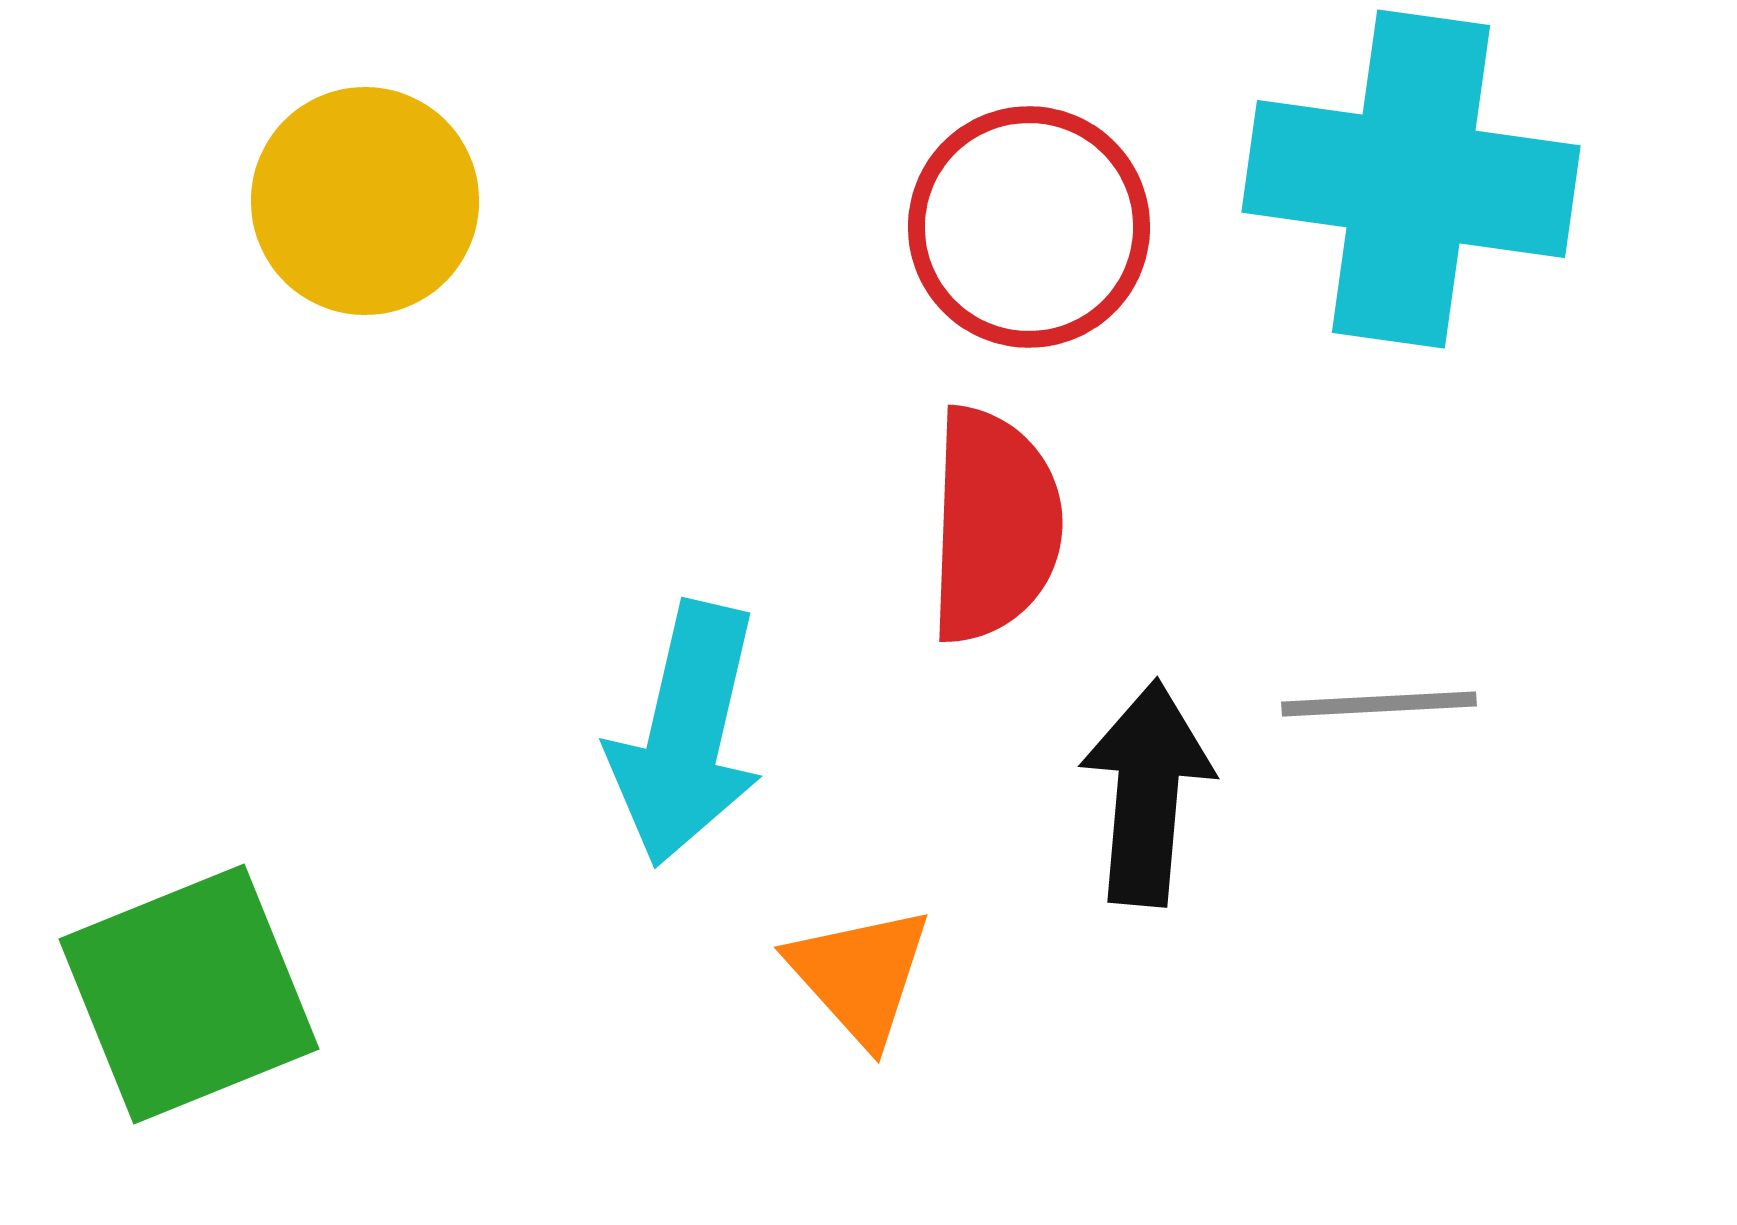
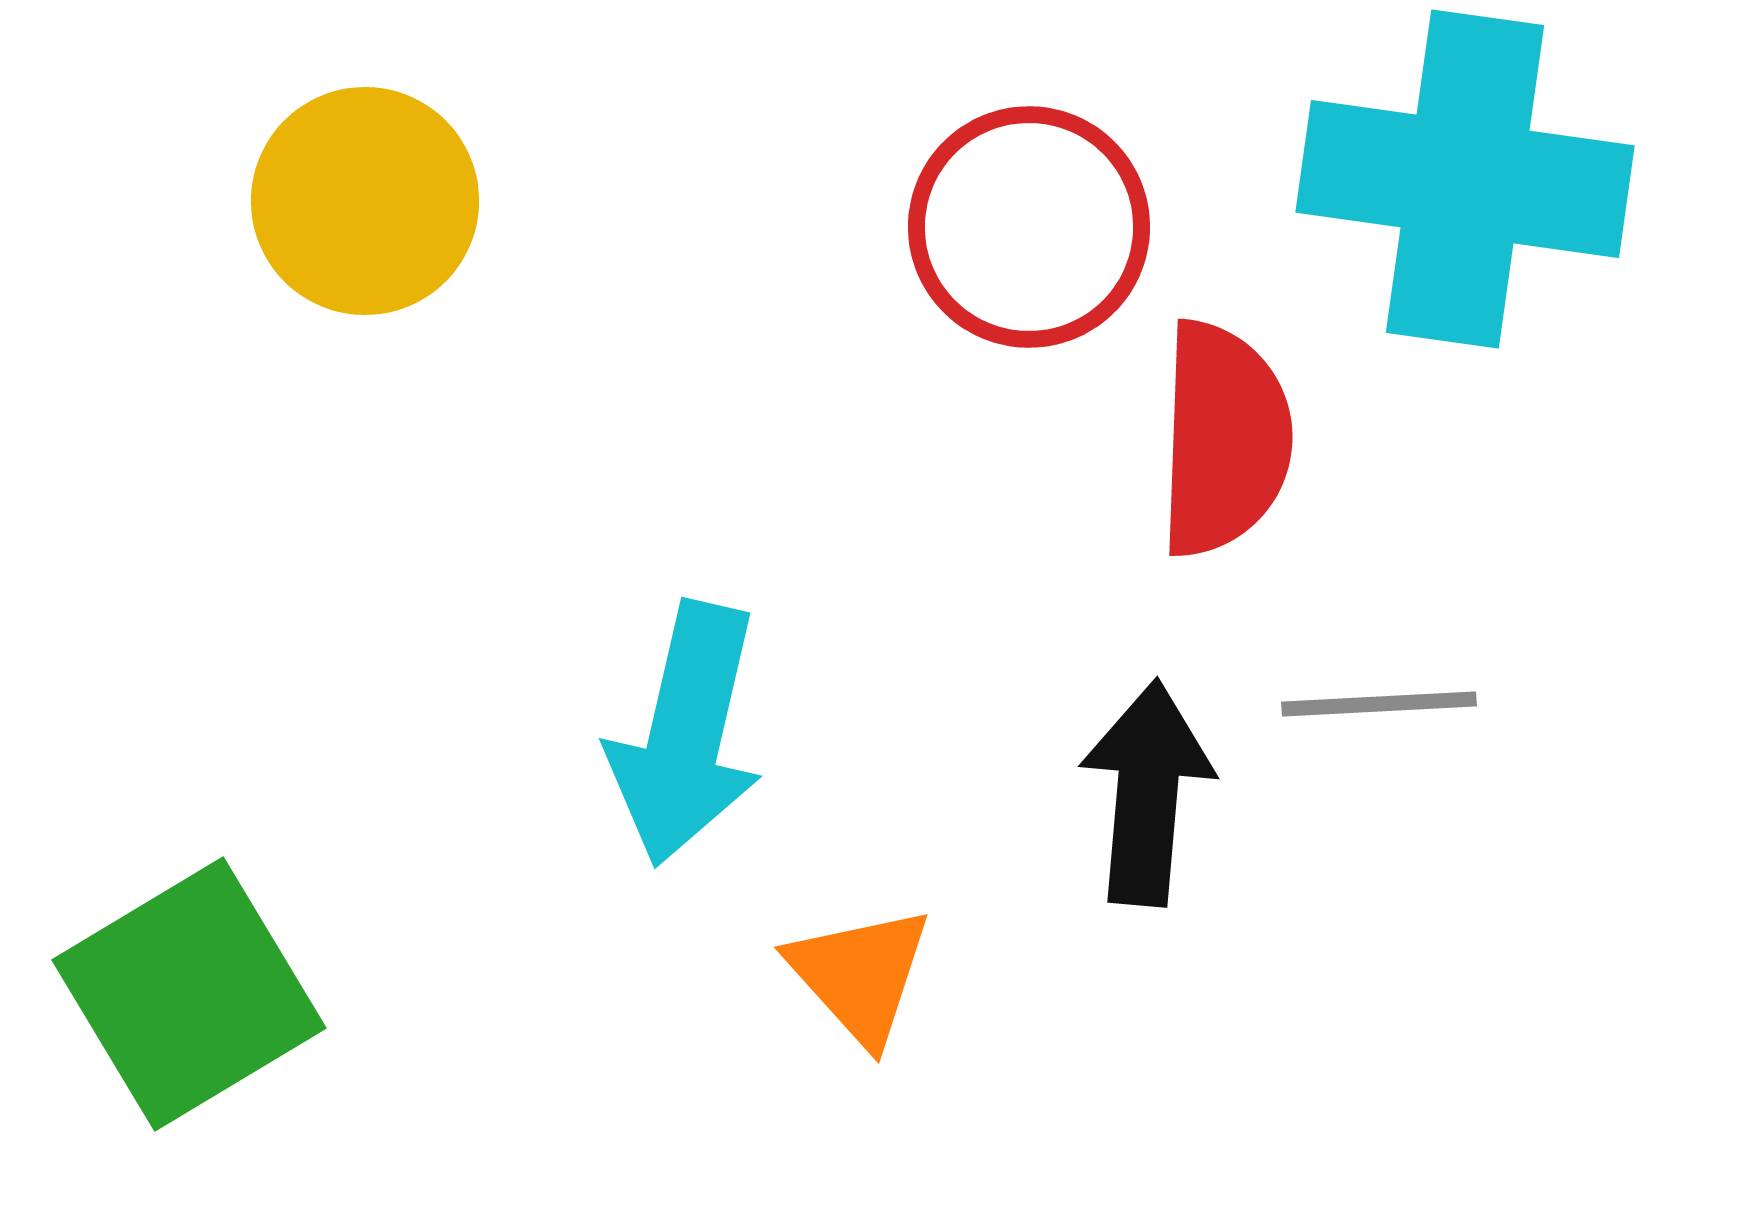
cyan cross: moved 54 px right
red semicircle: moved 230 px right, 86 px up
green square: rotated 9 degrees counterclockwise
